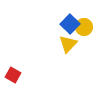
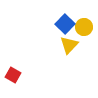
blue square: moved 5 px left
yellow triangle: moved 1 px right, 1 px down
